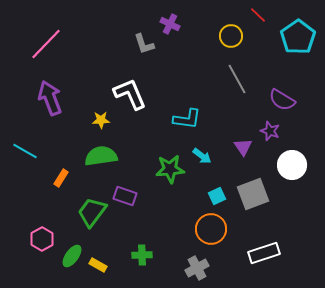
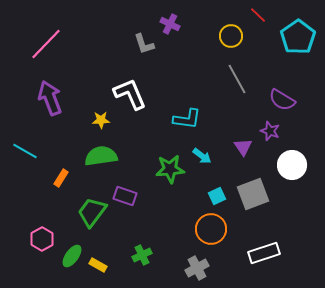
green cross: rotated 24 degrees counterclockwise
